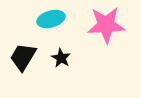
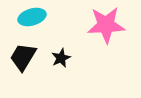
cyan ellipse: moved 19 px left, 2 px up
black star: rotated 18 degrees clockwise
